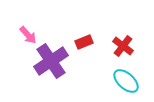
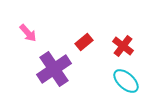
pink arrow: moved 2 px up
red rectangle: rotated 18 degrees counterclockwise
purple cross: moved 3 px right, 8 px down
